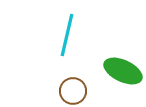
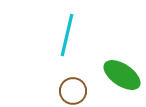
green ellipse: moved 1 px left, 4 px down; rotated 9 degrees clockwise
